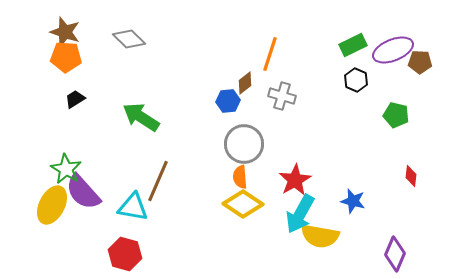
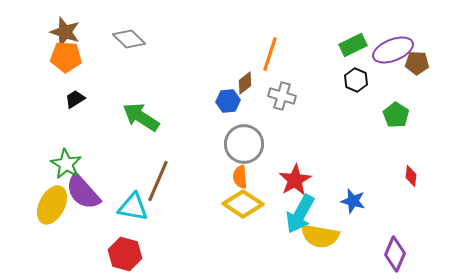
brown pentagon: moved 3 px left, 1 px down
green pentagon: rotated 20 degrees clockwise
green star: moved 5 px up
